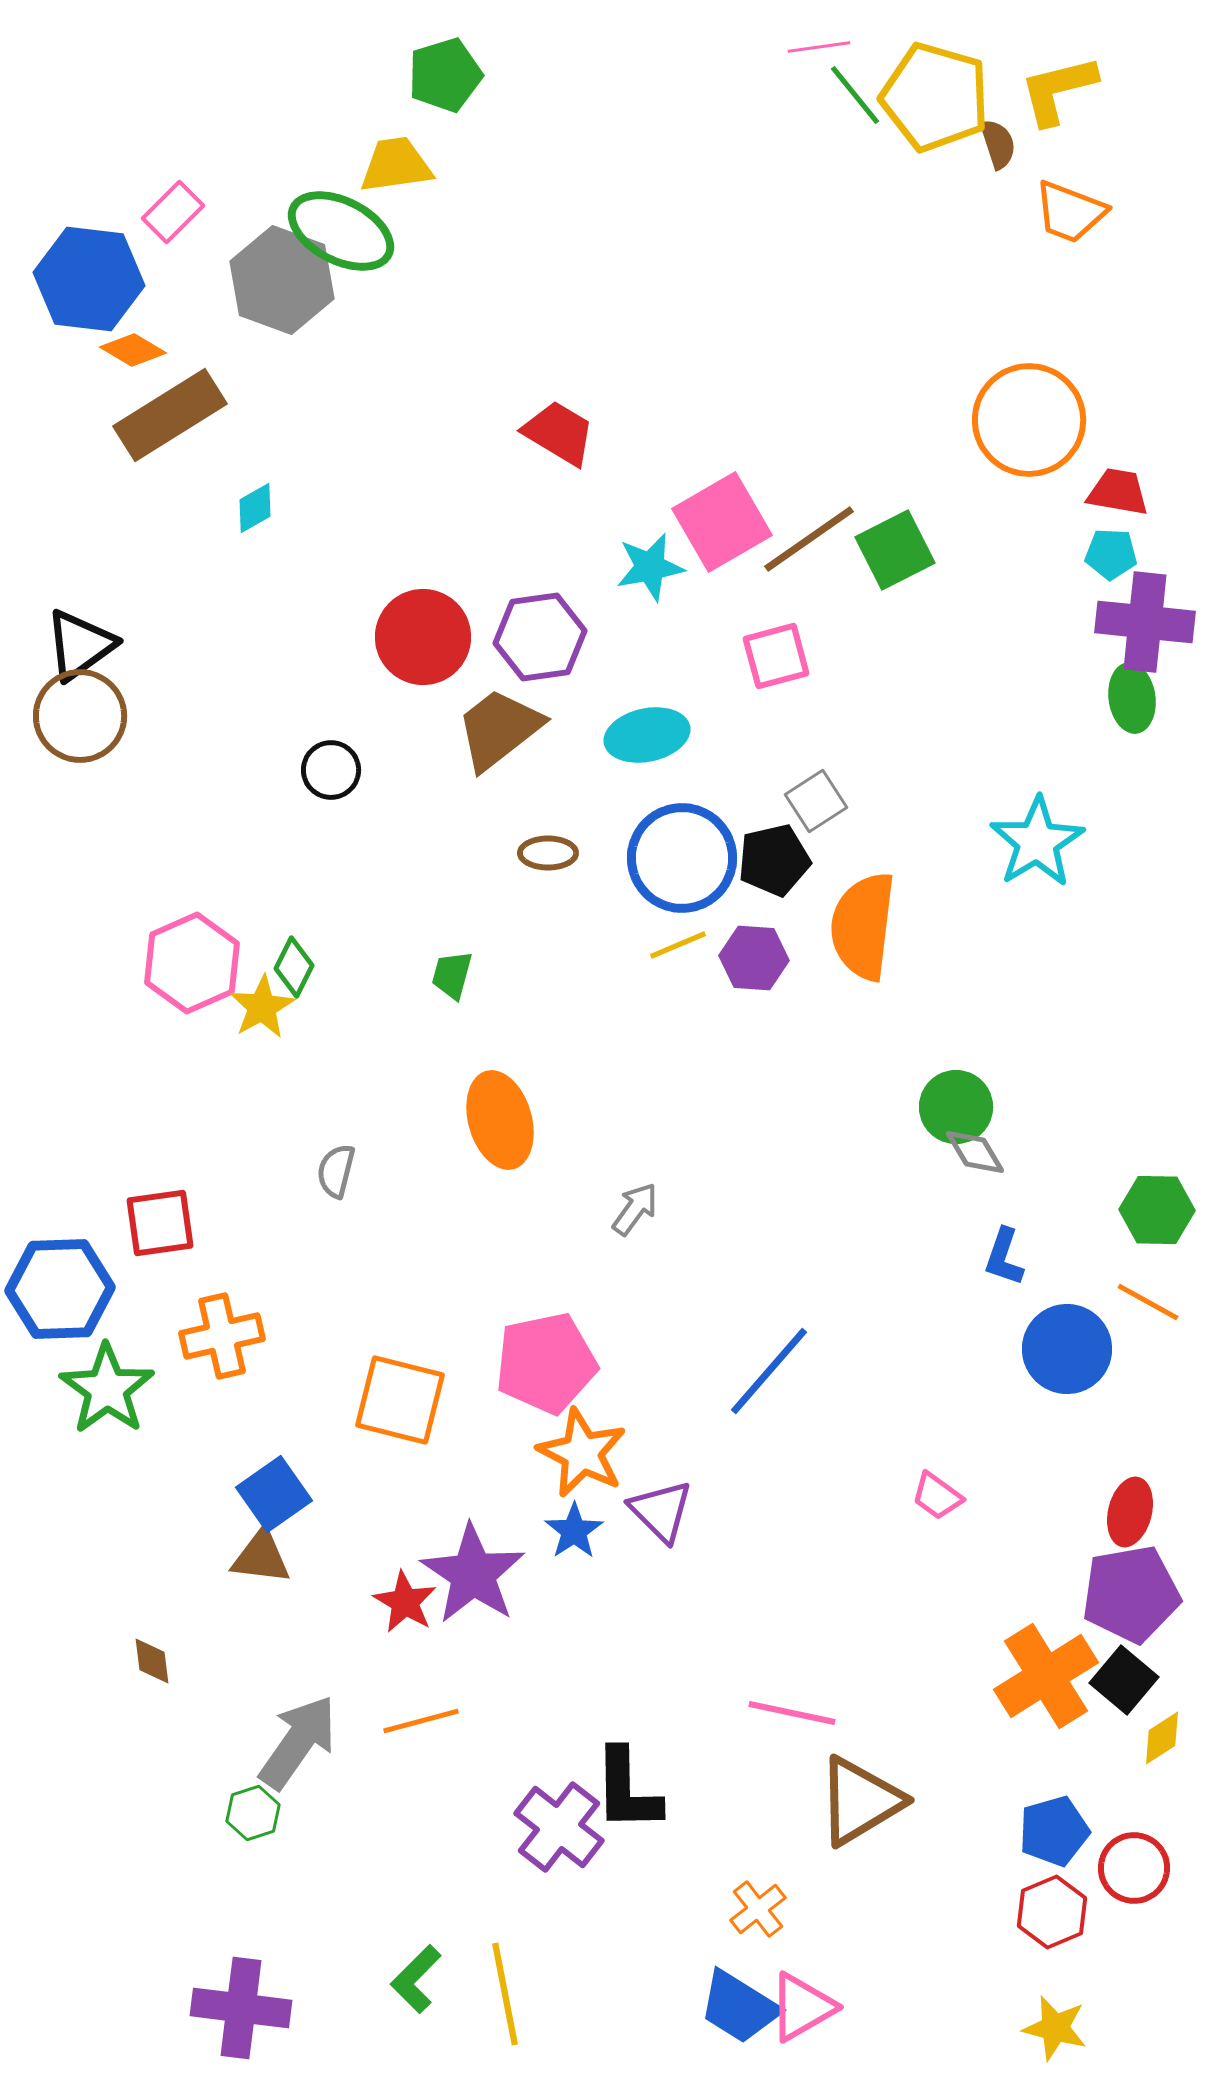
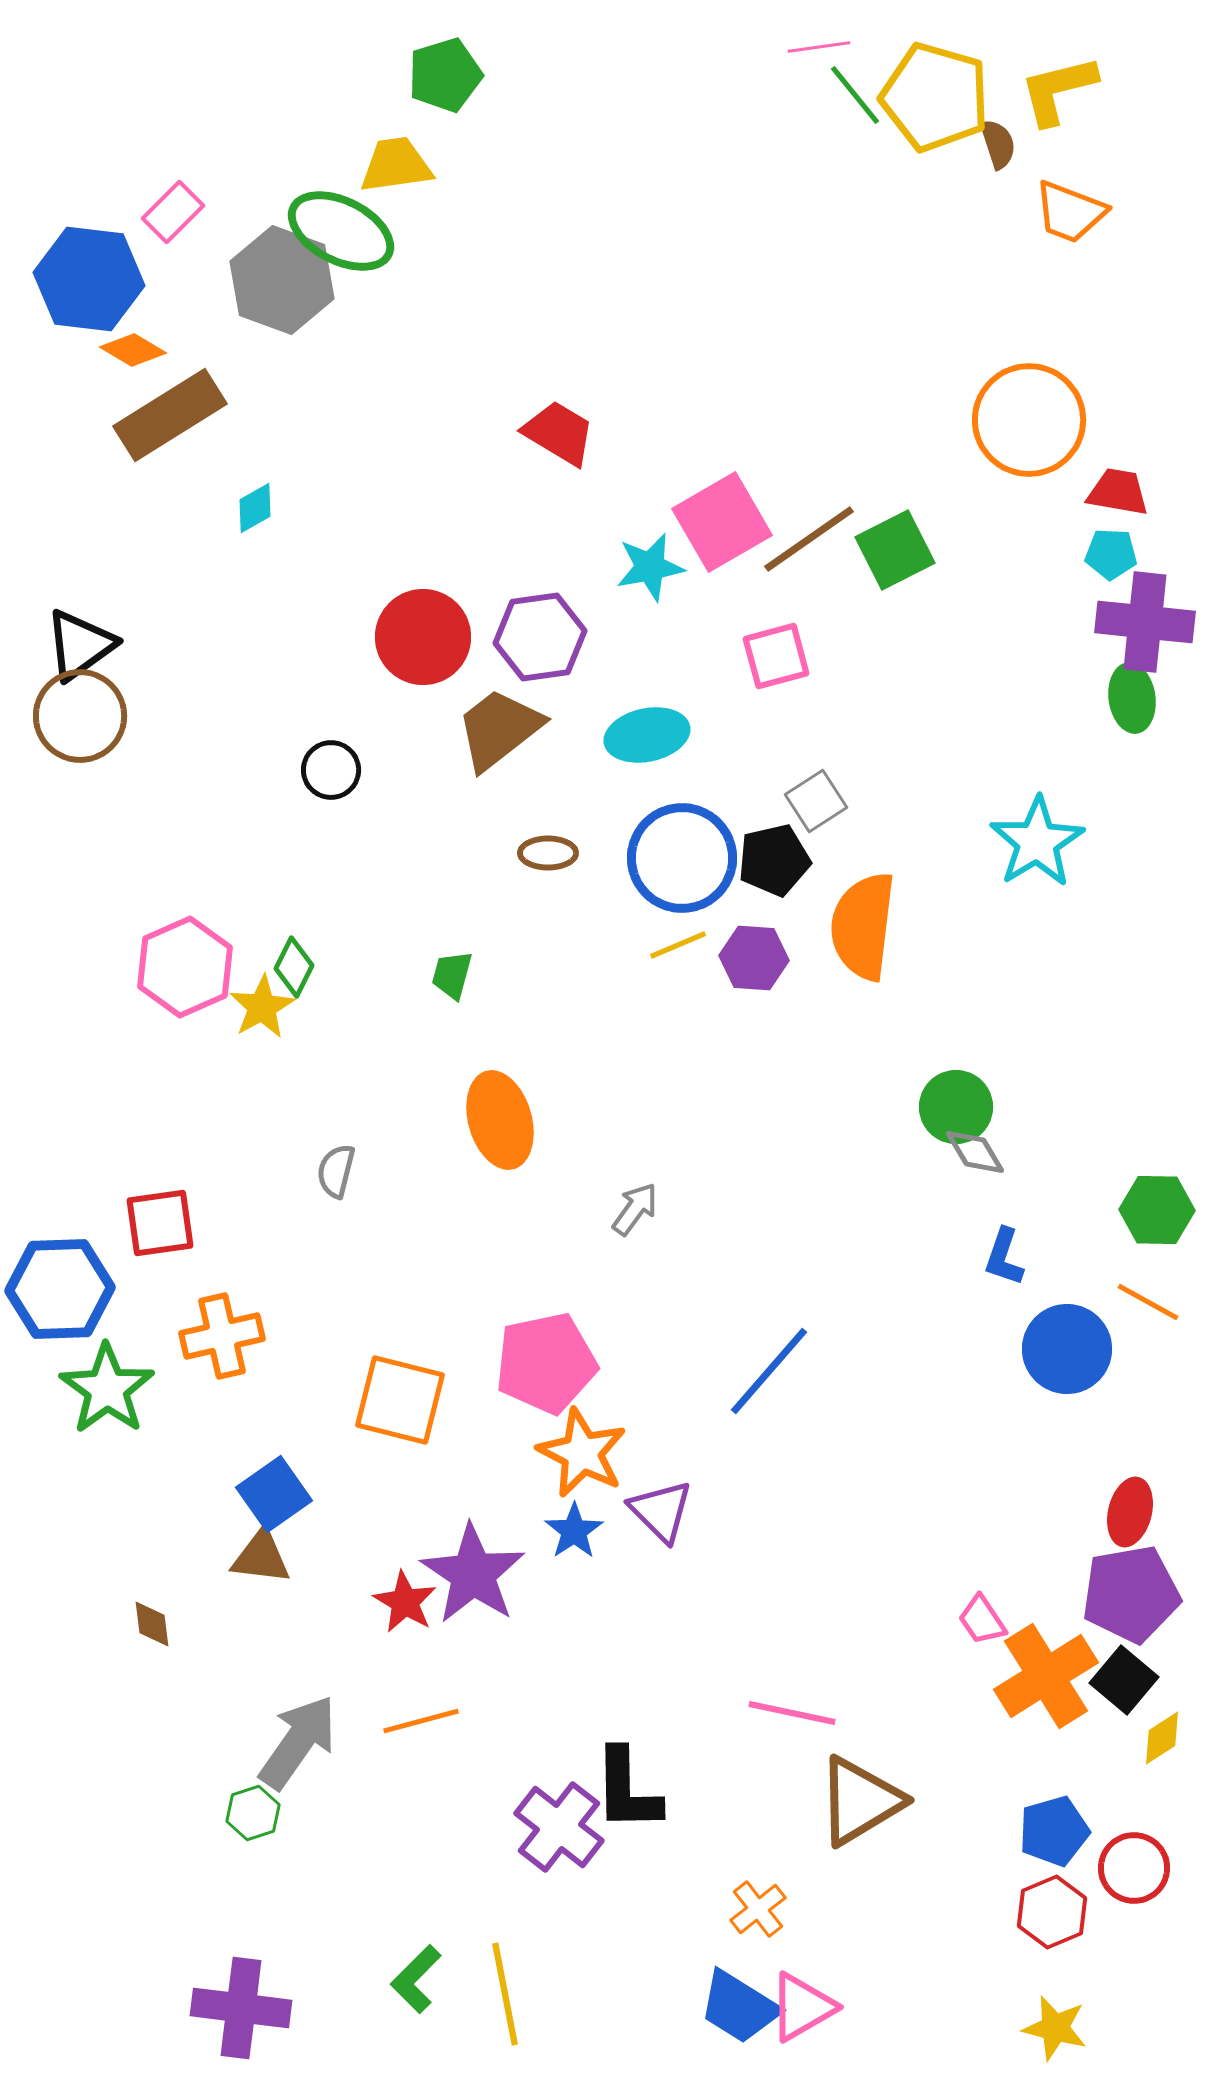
pink hexagon at (192, 963): moved 7 px left, 4 px down
pink trapezoid at (937, 1496): moved 45 px right, 124 px down; rotated 20 degrees clockwise
brown diamond at (152, 1661): moved 37 px up
